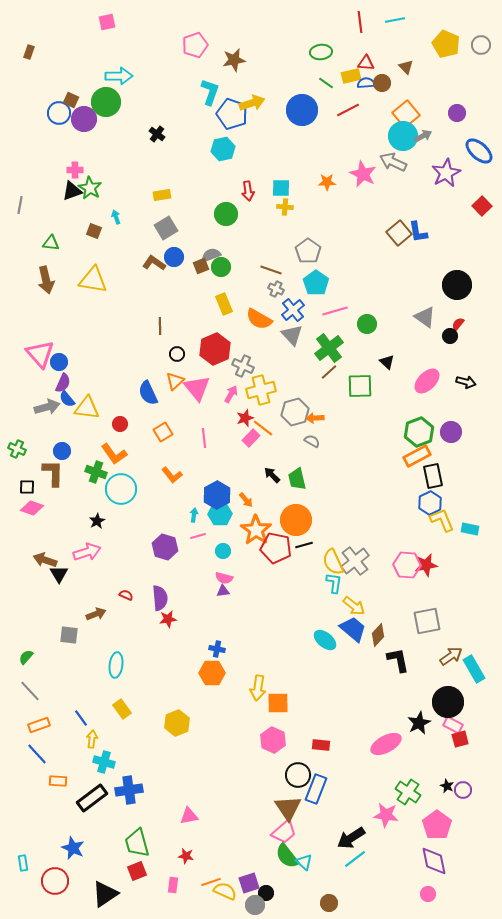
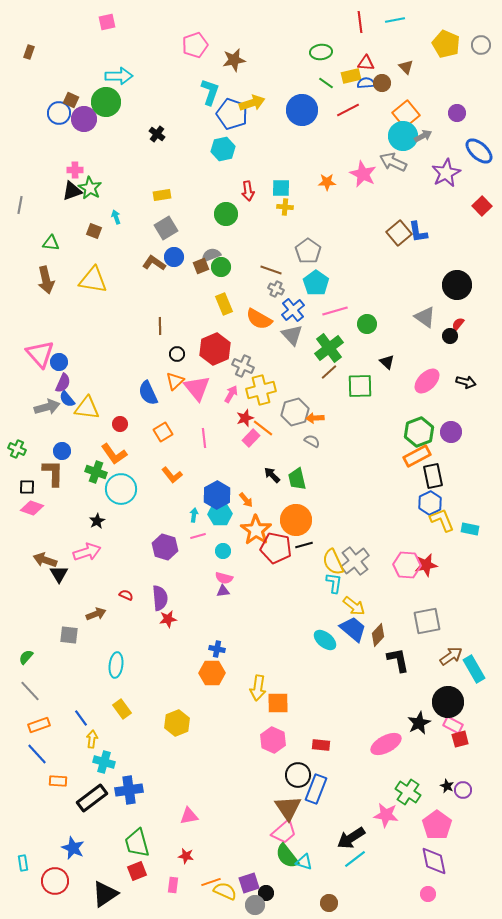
cyan triangle at (304, 862): rotated 24 degrees counterclockwise
